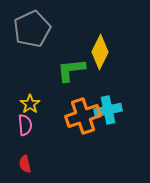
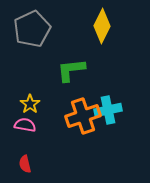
yellow diamond: moved 2 px right, 26 px up
pink semicircle: rotated 75 degrees counterclockwise
